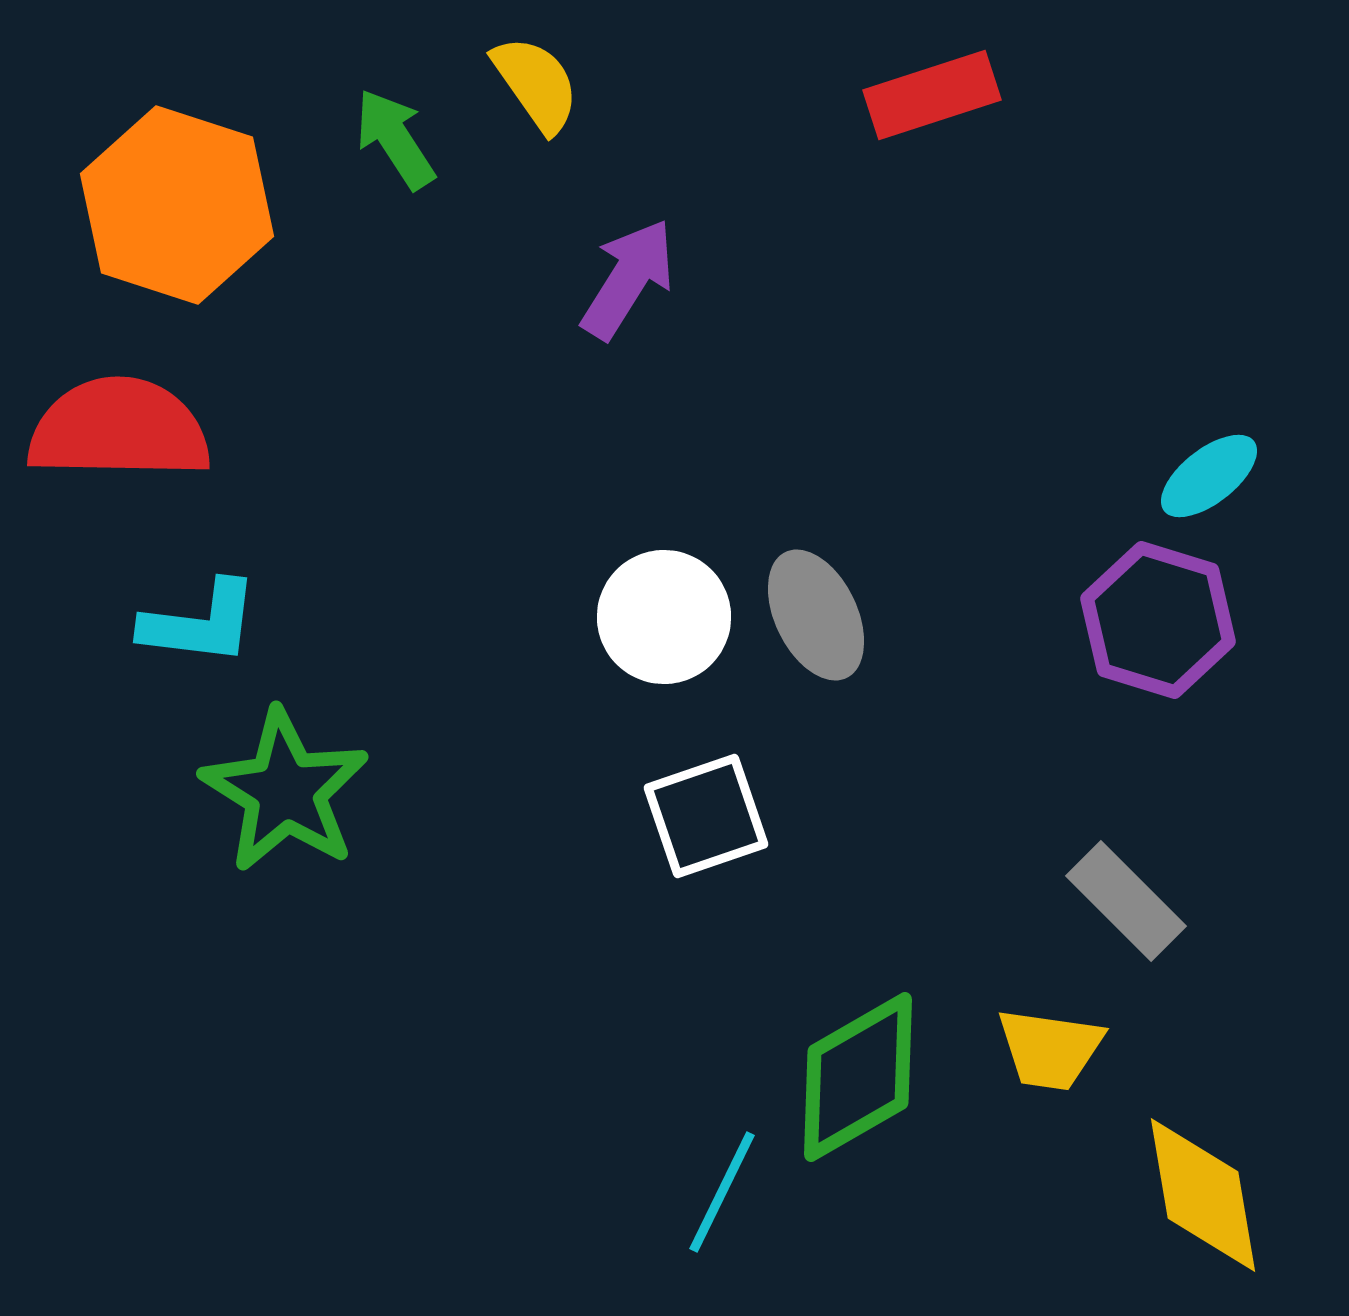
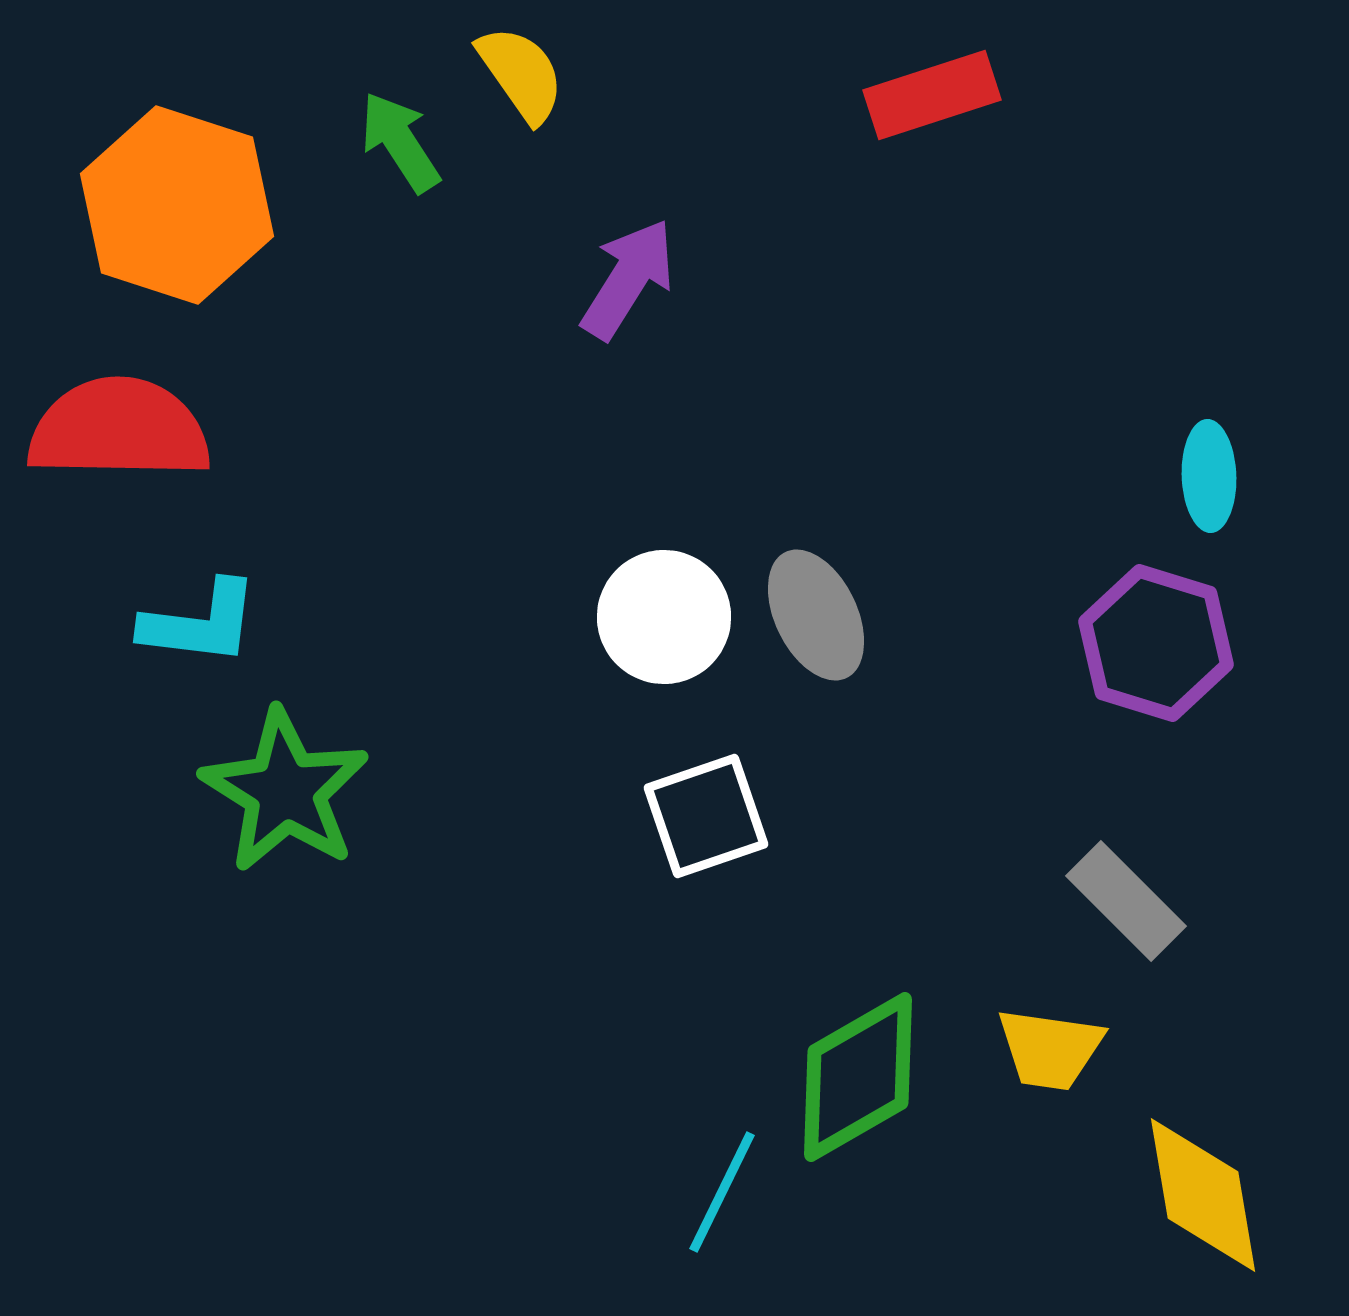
yellow semicircle: moved 15 px left, 10 px up
green arrow: moved 5 px right, 3 px down
cyan ellipse: rotated 54 degrees counterclockwise
purple hexagon: moved 2 px left, 23 px down
